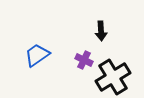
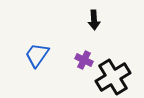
black arrow: moved 7 px left, 11 px up
blue trapezoid: rotated 20 degrees counterclockwise
